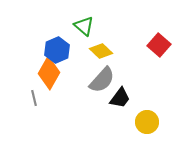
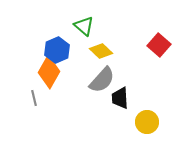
orange diamond: moved 1 px up
black trapezoid: rotated 140 degrees clockwise
